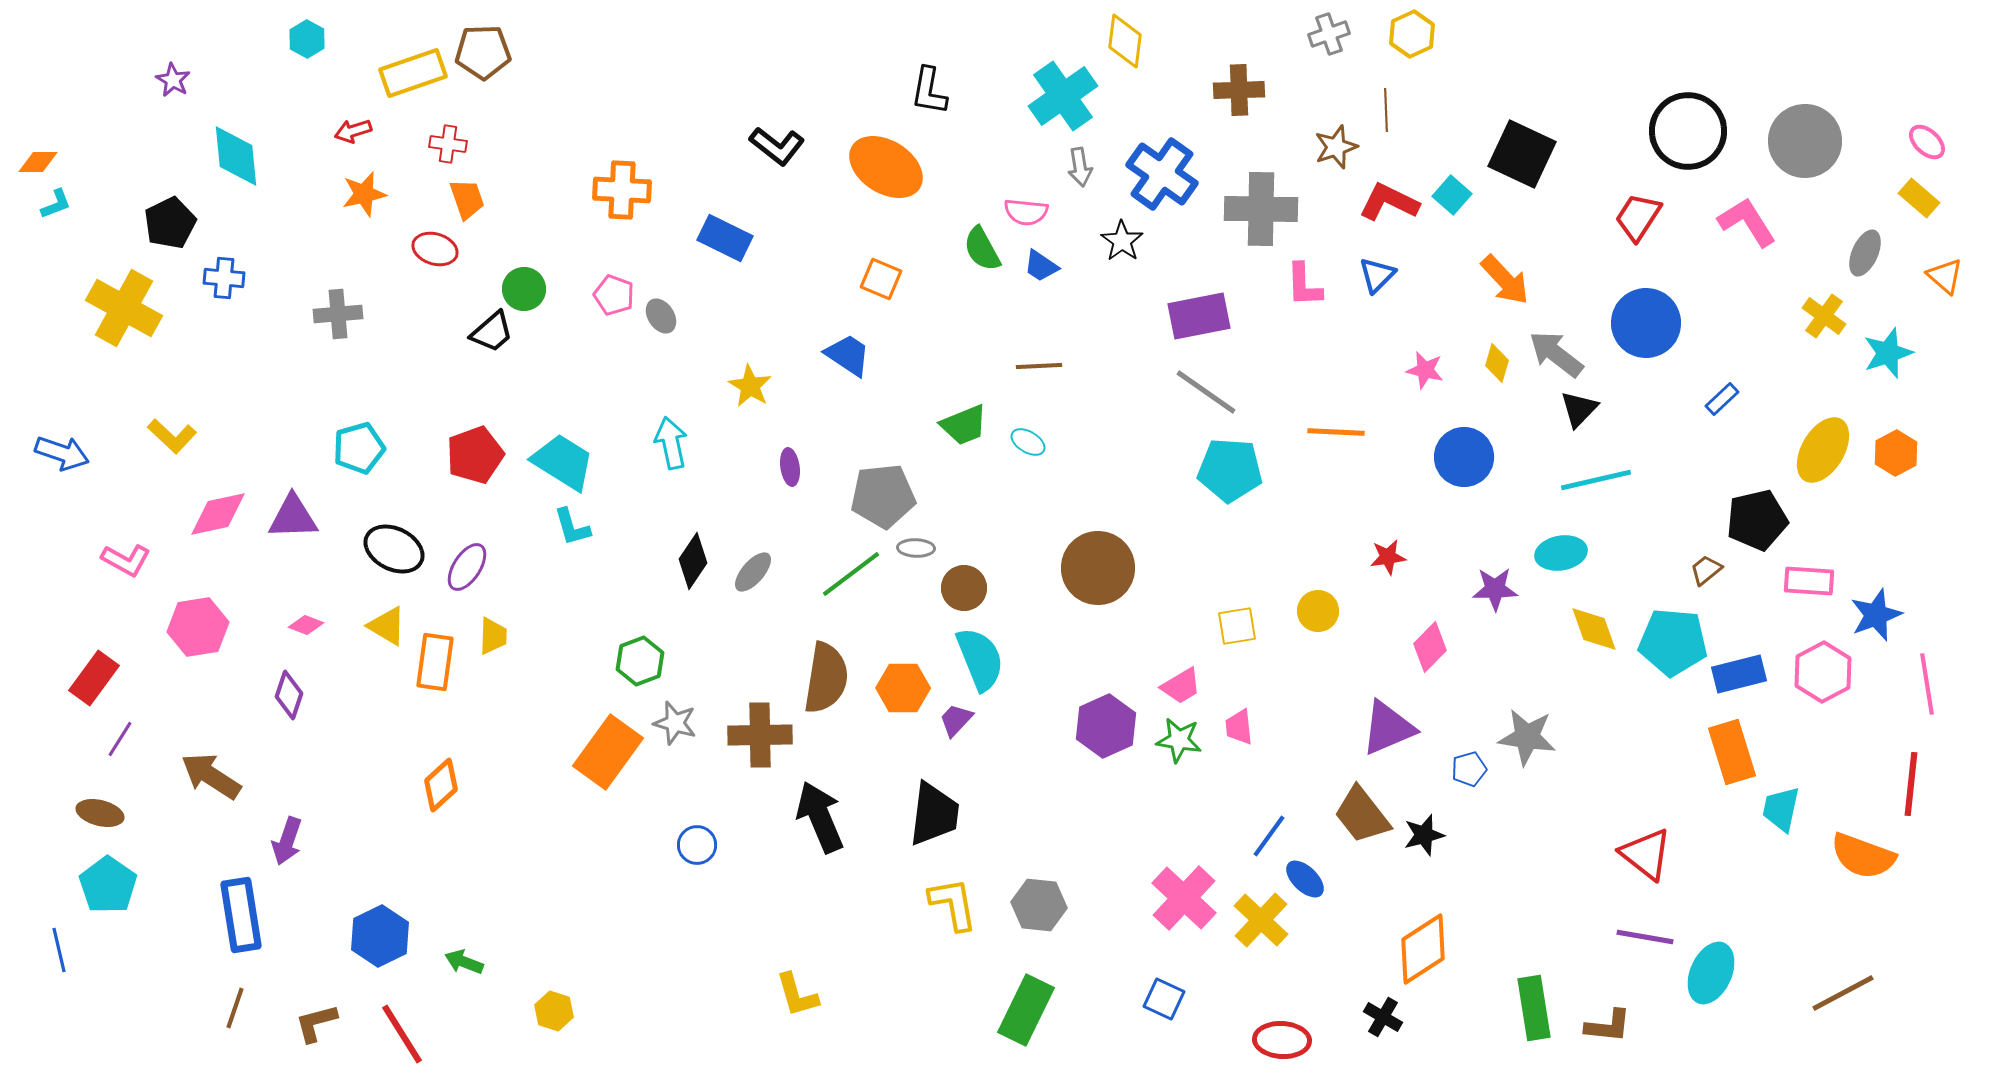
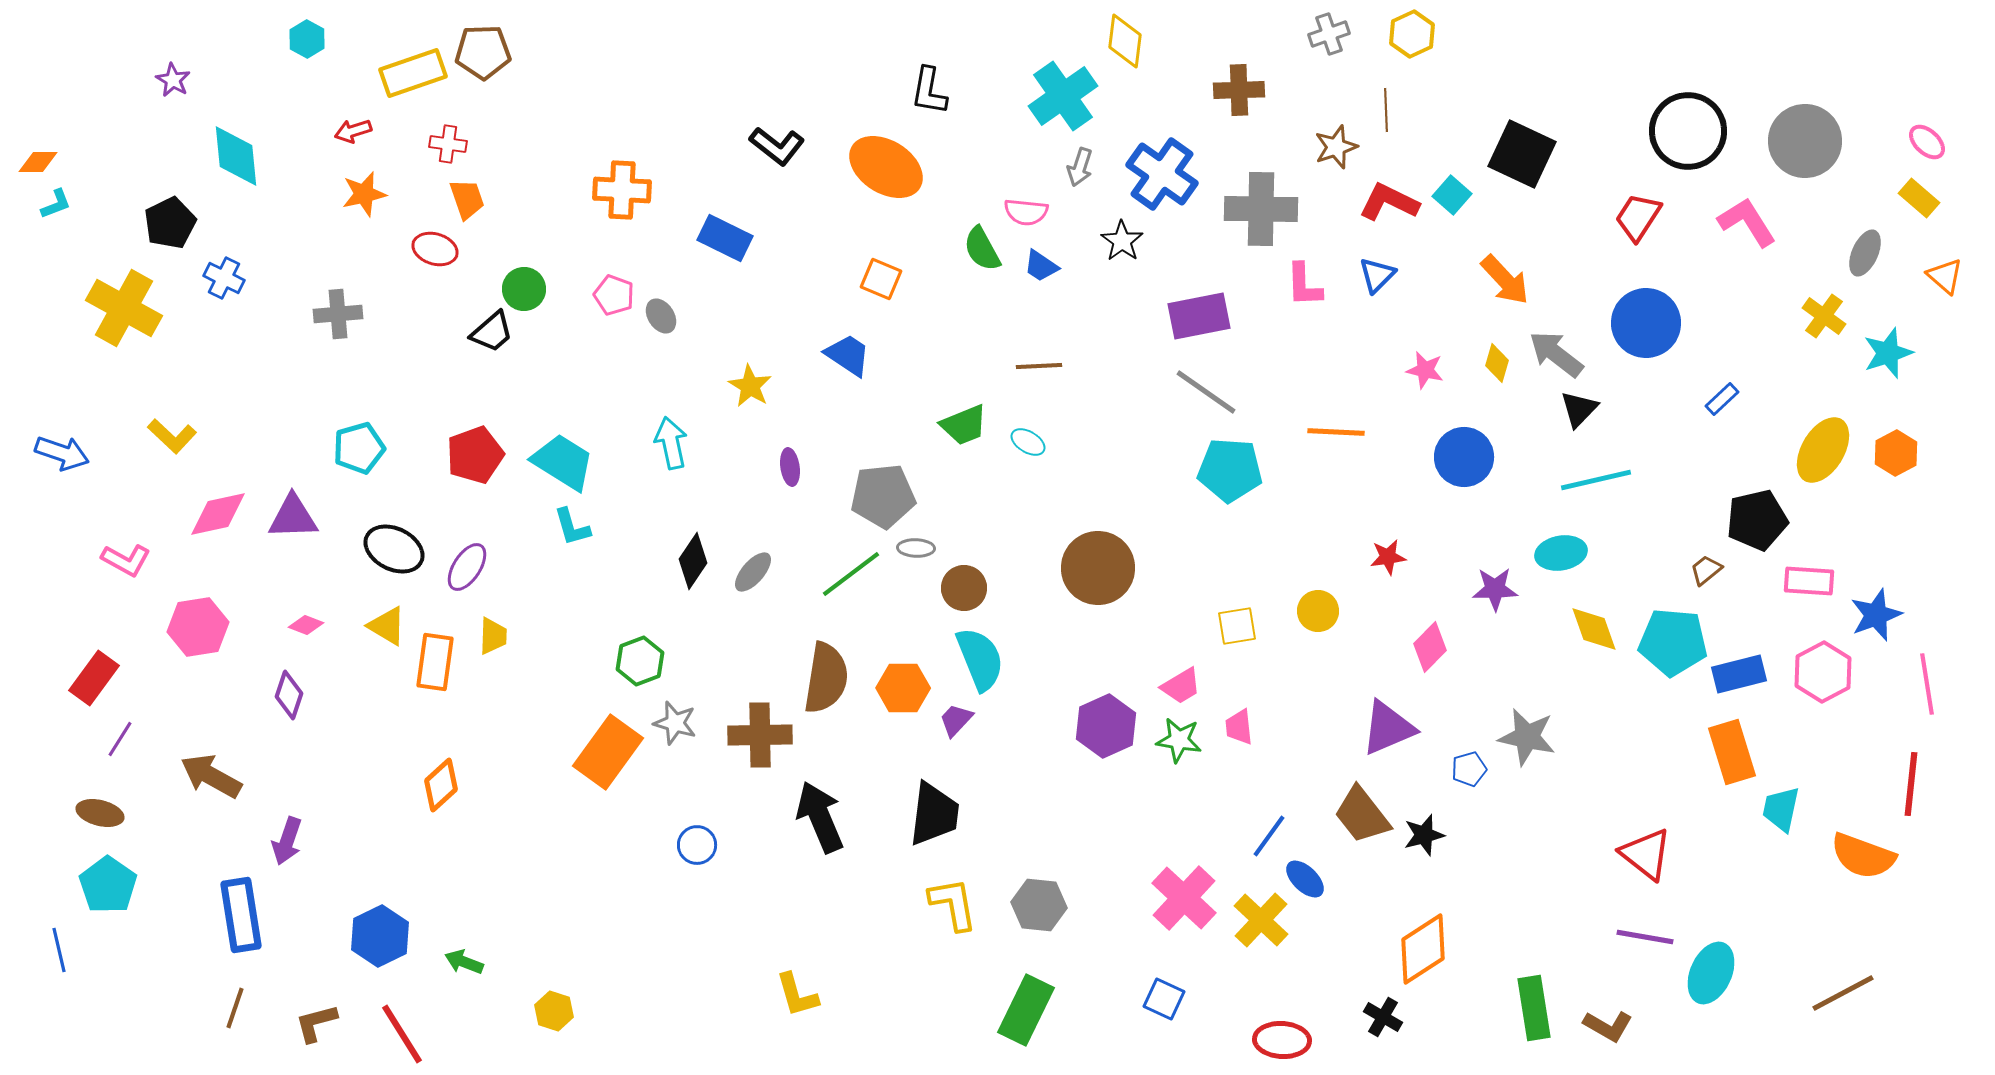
gray arrow at (1080, 167): rotated 27 degrees clockwise
blue cross at (224, 278): rotated 21 degrees clockwise
gray star at (1527, 737): rotated 4 degrees clockwise
brown arrow at (211, 776): rotated 4 degrees counterclockwise
brown L-shape at (1608, 1026): rotated 24 degrees clockwise
